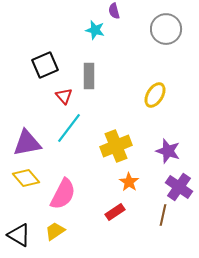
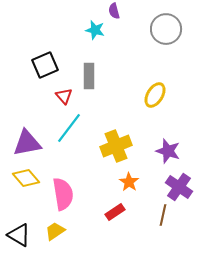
pink semicircle: rotated 36 degrees counterclockwise
